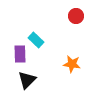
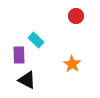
purple rectangle: moved 1 px left, 1 px down
orange star: rotated 24 degrees clockwise
black triangle: rotated 48 degrees counterclockwise
